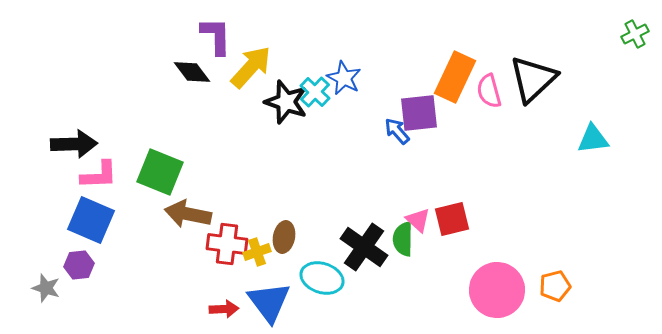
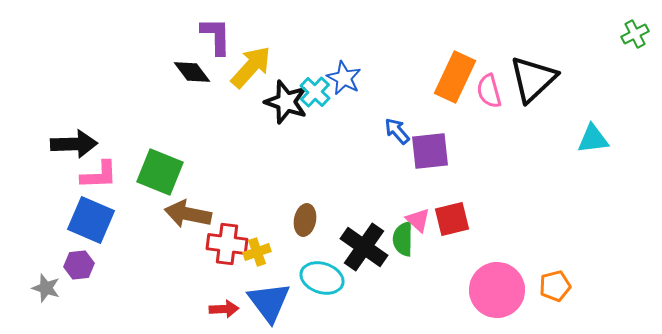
purple square: moved 11 px right, 38 px down
brown ellipse: moved 21 px right, 17 px up
